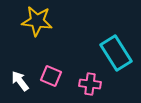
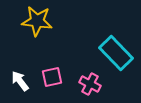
cyan rectangle: rotated 12 degrees counterclockwise
pink square: moved 1 px right, 1 px down; rotated 35 degrees counterclockwise
pink cross: rotated 20 degrees clockwise
